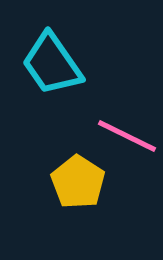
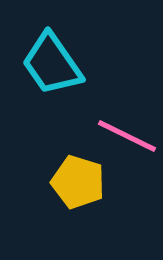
yellow pentagon: rotated 16 degrees counterclockwise
